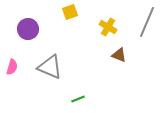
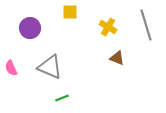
yellow square: rotated 21 degrees clockwise
gray line: moved 1 px left, 3 px down; rotated 40 degrees counterclockwise
purple circle: moved 2 px right, 1 px up
brown triangle: moved 2 px left, 3 px down
pink semicircle: moved 1 px left, 1 px down; rotated 140 degrees clockwise
green line: moved 16 px left, 1 px up
